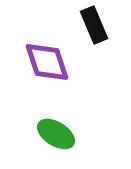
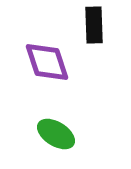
black rectangle: rotated 21 degrees clockwise
